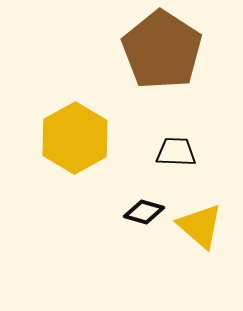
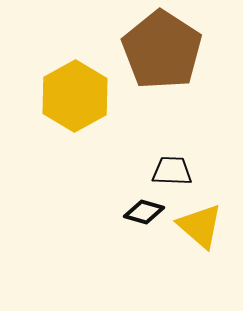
yellow hexagon: moved 42 px up
black trapezoid: moved 4 px left, 19 px down
